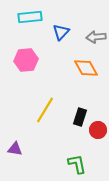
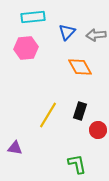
cyan rectangle: moved 3 px right
blue triangle: moved 6 px right
gray arrow: moved 2 px up
pink hexagon: moved 12 px up
orange diamond: moved 6 px left, 1 px up
yellow line: moved 3 px right, 5 px down
black rectangle: moved 6 px up
purple triangle: moved 1 px up
